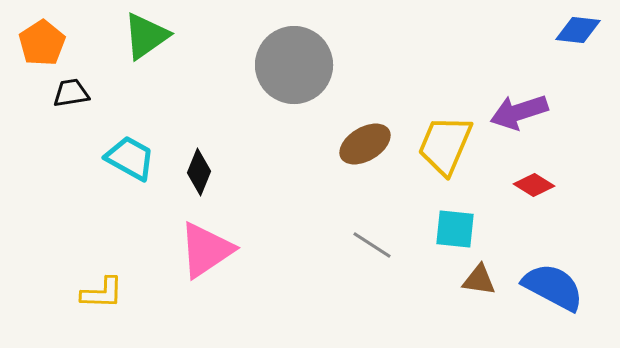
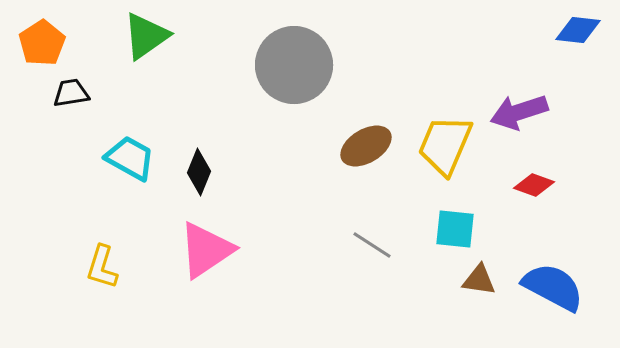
brown ellipse: moved 1 px right, 2 px down
red diamond: rotated 12 degrees counterclockwise
yellow L-shape: moved 26 px up; rotated 105 degrees clockwise
